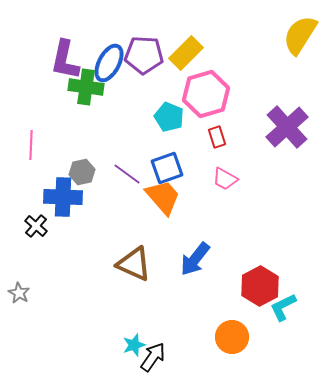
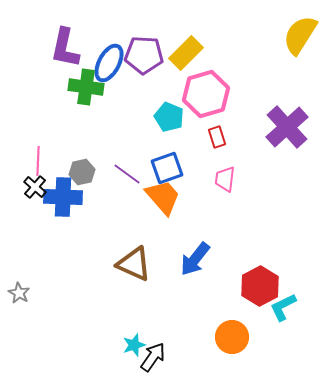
purple L-shape: moved 12 px up
pink line: moved 7 px right, 16 px down
pink trapezoid: rotated 68 degrees clockwise
black cross: moved 1 px left, 39 px up
